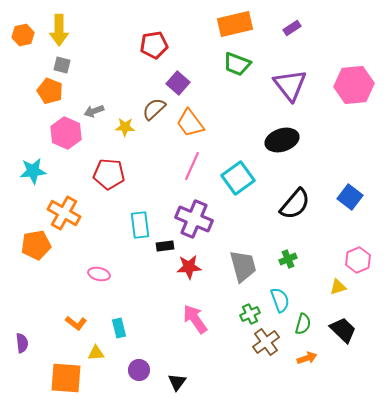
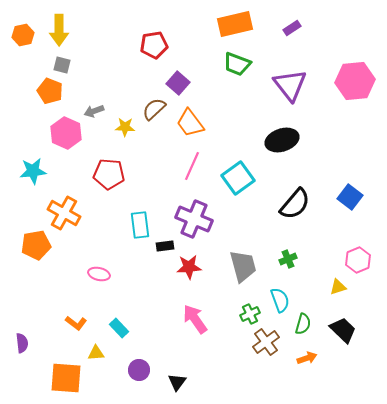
pink hexagon at (354, 85): moved 1 px right, 4 px up
cyan rectangle at (119, 328): rotated 30 degrees counterclockwise
